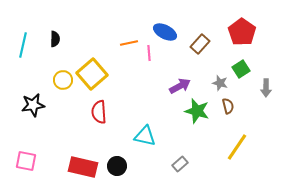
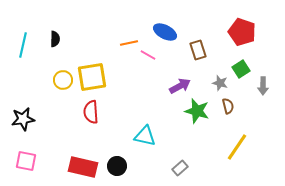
red pentagon: rotated 16 degrees counterclockwise
brown rectangle: moved 2 px left, 6 px down; rotated 60 degrees counterclockwise
pink line: moved 1 px left, 2 px down; rotated 56 degrees counterclockwise
yellow square: moved 3 px down; rotated 32 degrees clockwise
gray arrow: moved 3 px left, 2 px up
black star: moved 10 px left, 14 px down
red semicircle: moved 8 px left
gray rectangle: moved 4 px down
